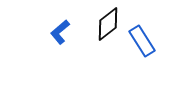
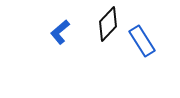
black diamond: rotated 8 degrees counterclockwise
